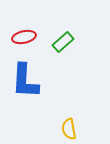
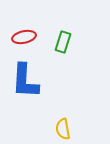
green rectangle: rotated 30 degrees counterclockwise
yellow semicircle: moved 6 px left
